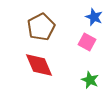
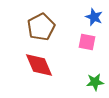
pink square: rotated 18 degrees counterclockwise
green star: moved 5 px right, 2 px down; rotated 30 degrees counterclockwise
